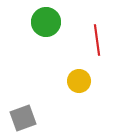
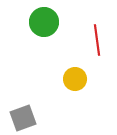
green circle: moved 2 px left
yellow circle: moved 4 px left, 2 px up
